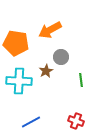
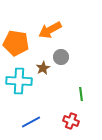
brown star: moved 3 px left, 3 px up
green line: moved 14 px down
red cross: moved 5 px left
